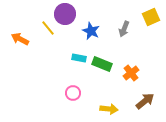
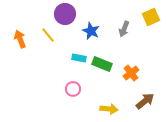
yellow line: moved 7 px down
orange arrow: rotated 42 degrees clockwise
pink circle: moved 4 px up
